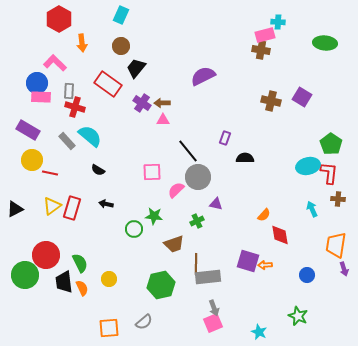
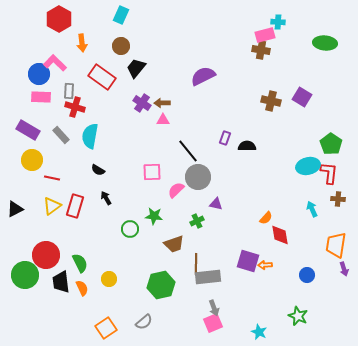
blue circle at (37, 83): moved 2 px right, 9 px up
red rectangle at (108, 84): moved 6 px left, 7 px up
cyan semicircle at (90, 136): rotated 120 degrees counterclockwise
gray rectangle at (67, 141): moved 6 px left, 6 px up
black semicircle at (245, 158): moved 2 px right, 12 px up
red line at (50, 173): moved 2 px right, 5 px down
black arrow at (106, 204): moved 6 px up; rotated 48 degrees clockwise
red rectangle at (72, 208): moved 3 px right, 2 px up
orange semicircle at (264, 215): moved 2 px right, 3 px down
green circle at (134, 229): moved 4 px left
black trapezoid at (64, 282): moved 3 px left
orange square at (109, 328): moved 3 px left; rotated 30 degrees counterclockwise
